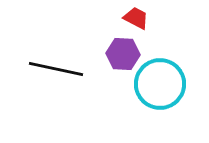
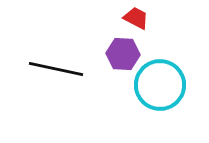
cyan circle: moved 1 px down
